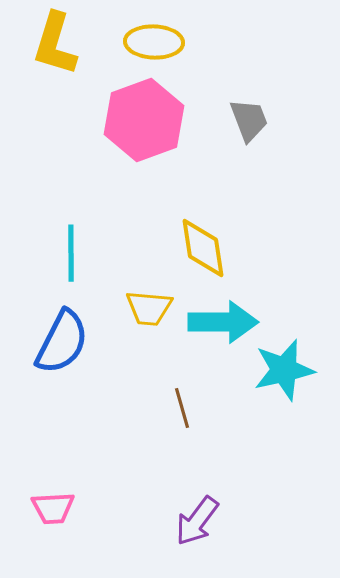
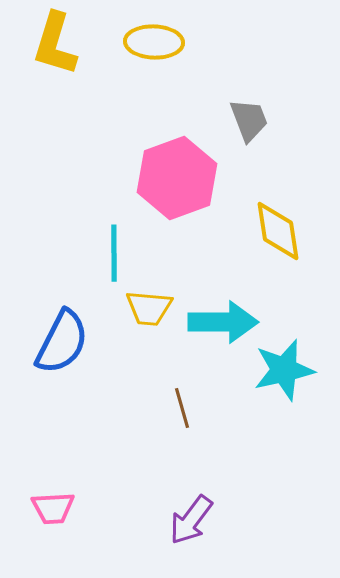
pink hexagon: moved 33 px right, 58 px down
yellow diamond: moved 75 px right, 17 px up
cyan line: moved 43 px right
purple arrow: moved 6 px left, 1 px up
